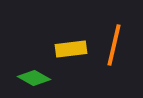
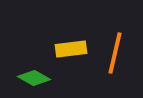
orange line: moved 1 px right, 8 px down
